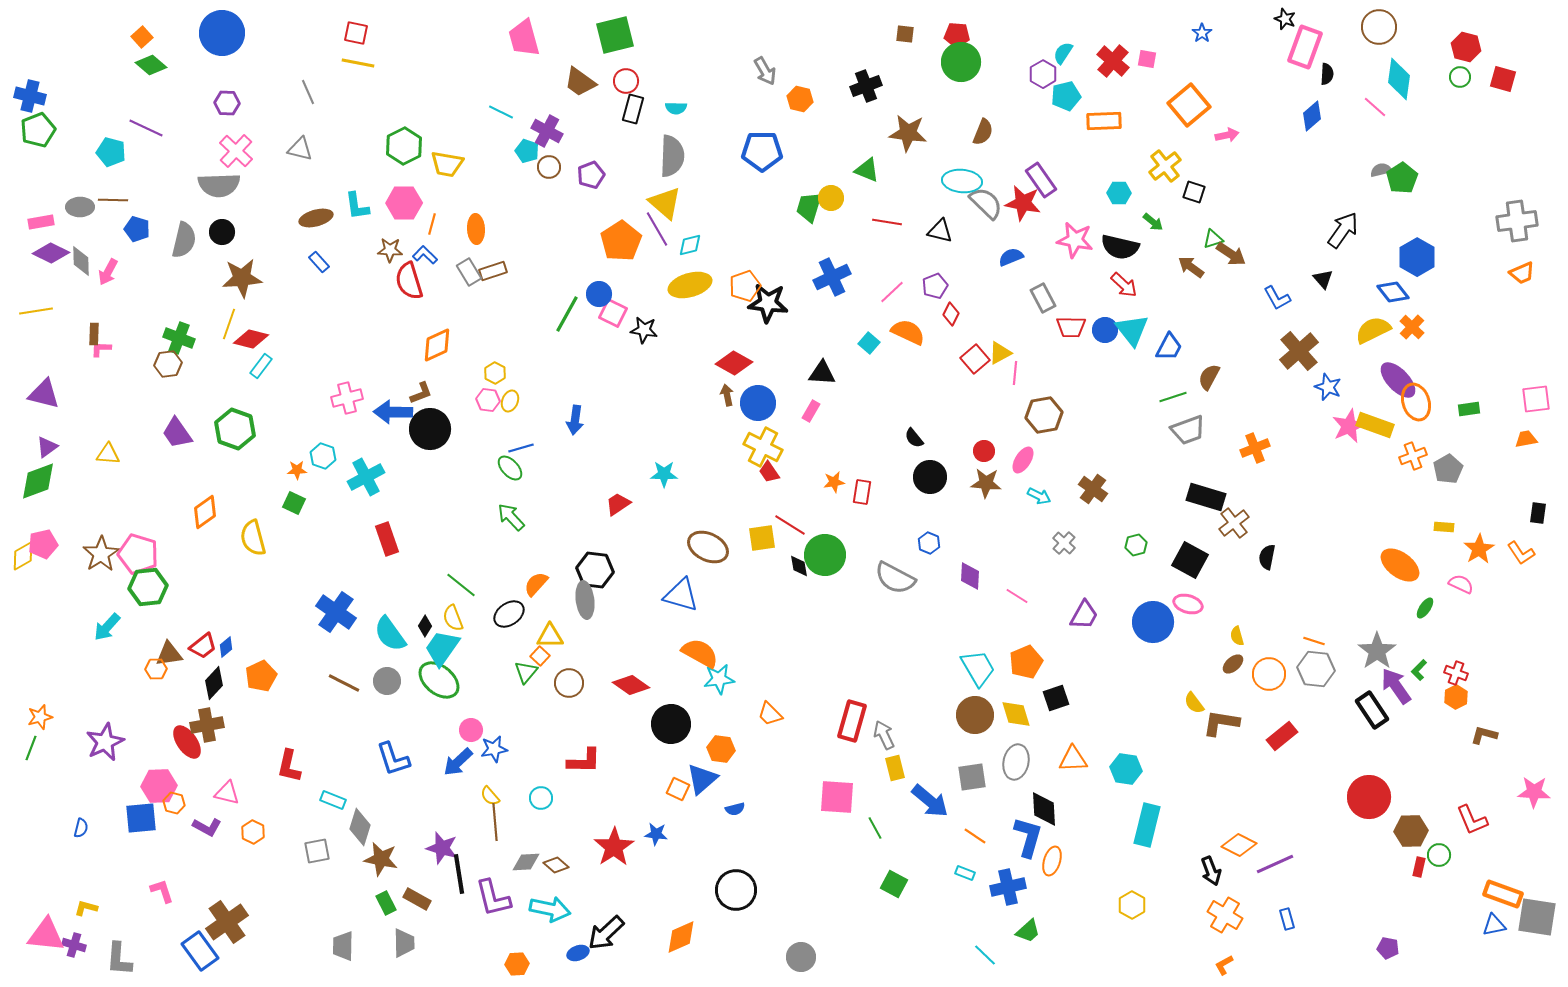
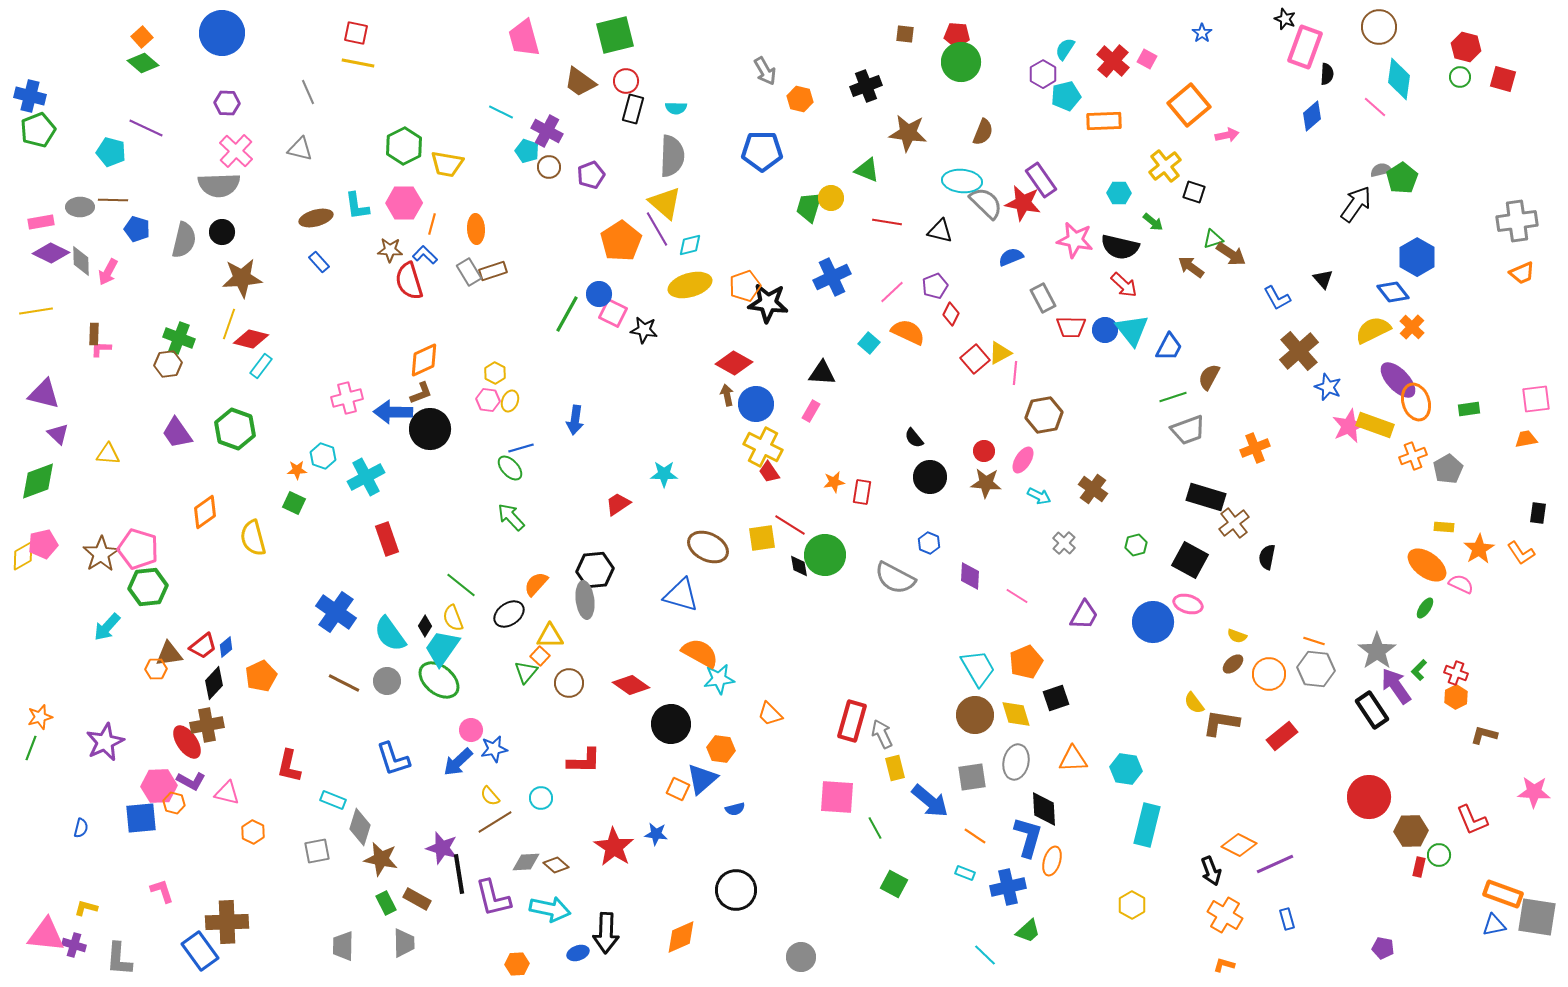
cyan semicircle at (1063, 53): moved 2 px right, 4 px up
pink square at (1147, 59): rotated 18 degrees clockwise
green diamond at (151, 65): moved 8 px left, 2 px up
black arrow at (1343, 230): moved 13 px right, 26 px up
orange diamond at (437, 345): moved 13 px left, 15 px down
blue circle at (758, 403): moved 2 px left, 1 px down
purple triangle at (47, 447): moved 11 px right, 13 px up; rotated 40 degrees counterclockwise
pink pentagon at (138, 554): moved 5 px up
orange ellipse at (1400, 565): moved 27 px right
black hexagon at (595, 570): rotated 12 degrees counterclockwise
yellow semicircle at (1237, 636): rotated 54 degrees counterclockwise
gray arrow at (884, 735): moved 2 px left, 1 px up
brown line at (495, 822): rotated 63 degrees clockwise
purple L-shape at (207, 827): moved 16 px left, 46 px up
red star at (614, 847): rotated 6 degrees counterclockwise
brown cross at (227, 922): rotated 33 degrees clockwise
black arrow at (606, 933): rotated 45 degrees counterclockwise
purple pentagon at (1388, 948): moved 5 px left
orange L-shape at (1224, 965): rotated 45 degrees clockwise
